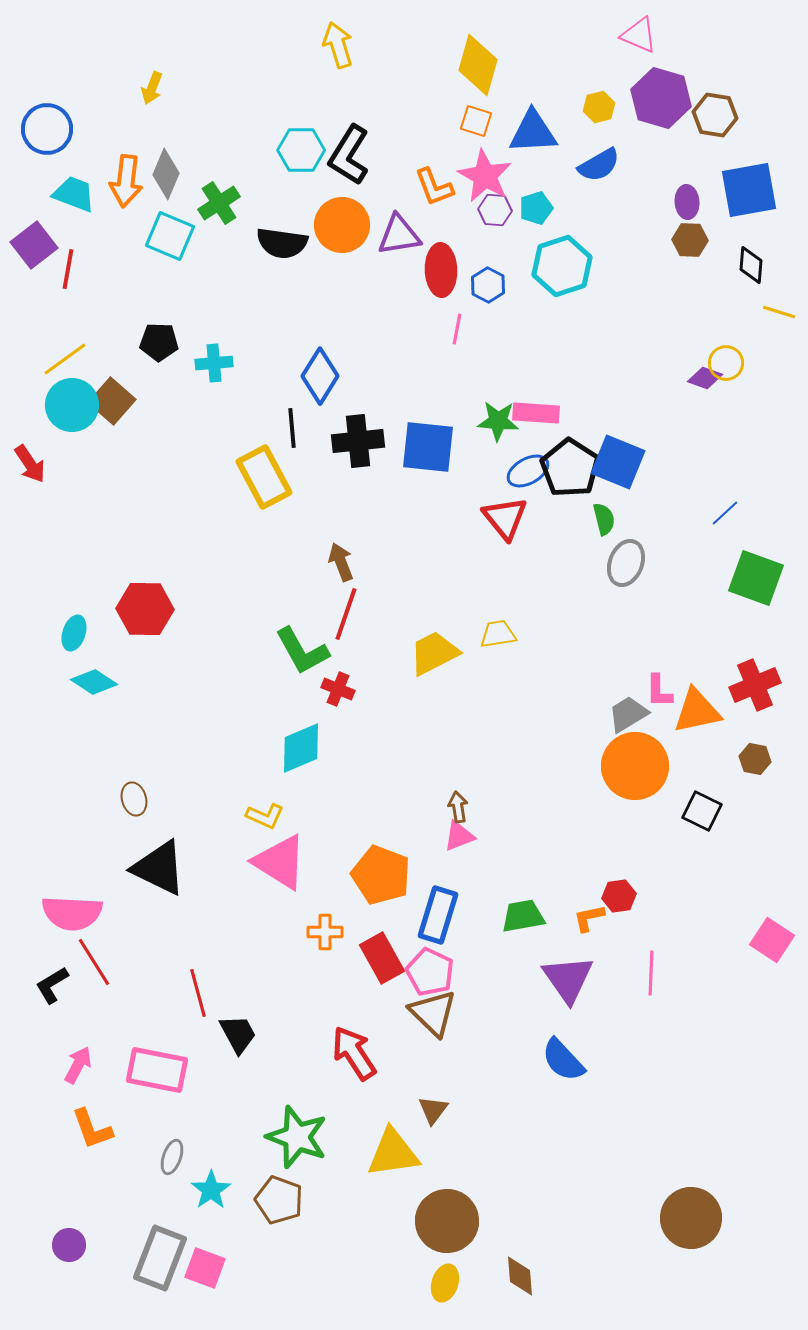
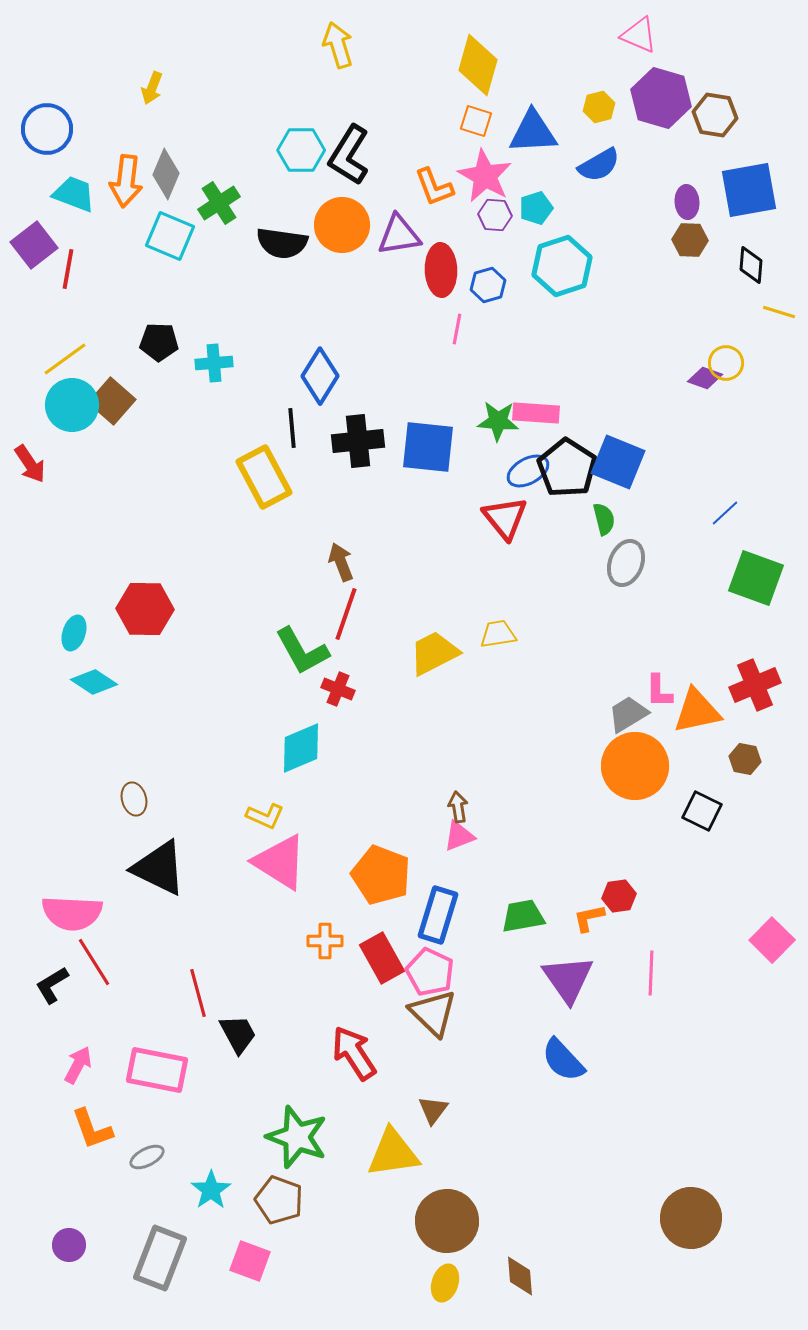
purple hexagon at (495, 210): moved 5 px down
blue hexagon at (488, 285): rotated 16 degrees clockwise
black pentagon at (570, 468): moved 3 px left
brown hexagon at (755, 759): moved 10 px left
orange cross at (325, 932): moved 9 px down
pink square at (772, 940): rotated 12 degrees clockwise
gray ellipse at (172, 1157): moved 25 px left; rotated 44 degrees clockwise
pink square at (205, 1268): moved 45 px right, 7 px up
